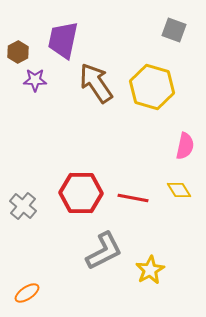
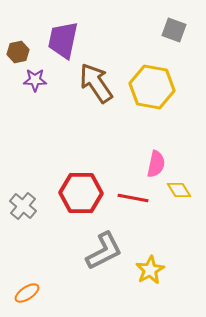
brown hexagon: rotated 15 degrees clockwise
yellow hexagon: rotated 6 degrees counterclockwise
pink semicircle: moved 29 px left, 18 px down
